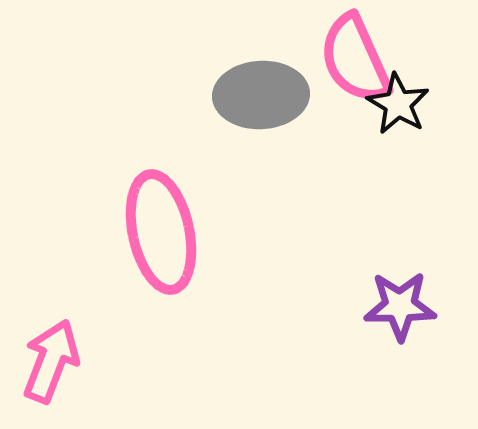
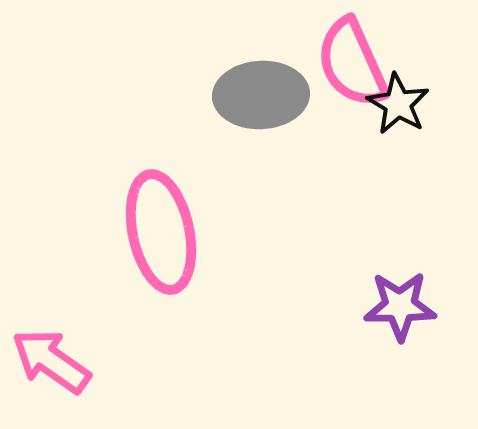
pink semicircle: moved 3 px left, 4 px down
pink arrow: rotated 76 degrees counterclockwise
